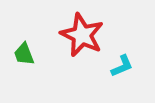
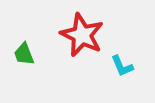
cyan L-shape: rotated 90 degrees clockwise
